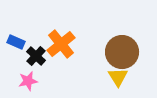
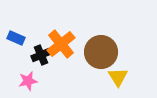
blue rectangle: moved 4 px up
brown circle: moved 21 px left
black cross: moved 5 px right, 1 px up; rotated 24 degrees clockwise
